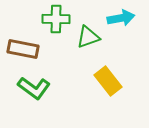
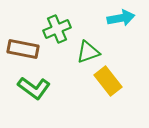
green cross: moved 1 px right, 10 px down; rotated 24 degrees counterclockwise
green triangle: moved 15 px down
